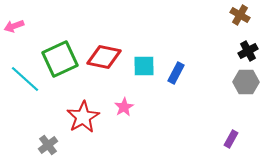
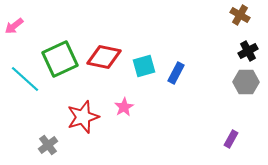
pink arrow: rotated 18 degrees counterclockwise
cyan square: rotated 15 degrees counterclockwise
red star: rotated 12 degrees clockwise
